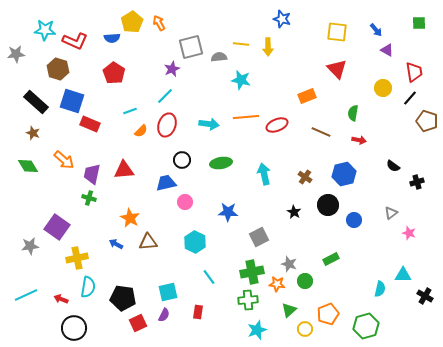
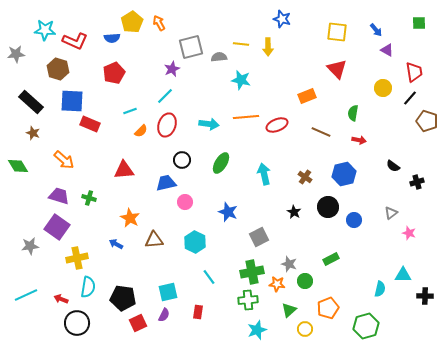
red pentagon at (114, 73): rotated 15 degrees clockwise
blue square at (72, 101): rotated 15 degrees counterclockwise
black rectangle at (36, 102): moved 5 px left
green ellipse at (221, 163): rotated 50 degrees counterclockwise
green diamond at (28, 166): moved 10 px left
purple trapezoid at (92, 174): moved 33 px left, 22 px down; rotated 95 degrees clockwise
black circle at (328, 205): moved 2 px down
blue star at (228, 212): rotated 18 degrees clockwise
brown triangle at (148, 242): moved 6 px right, 2 px up
black cross at (425, 296): rotated 28 degrees counterclockwise
orange pentagon at (328, 314): moved 6 px up
black circle at (74, 328): moved 3 px right, 5 px up
